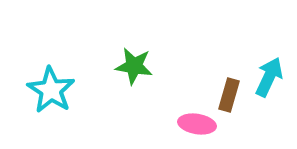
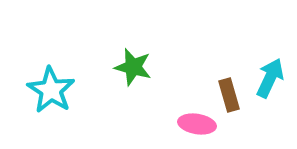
green star: moved 1 px left, 1 px down; rotated 6 degrees clockwise
cyan arrow: moved 1 px right, 1 px down
brown rectangle: rotated 32 degrees counterclockwise
